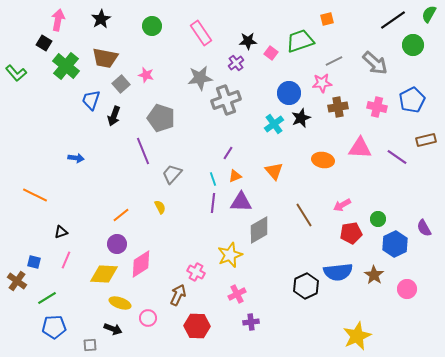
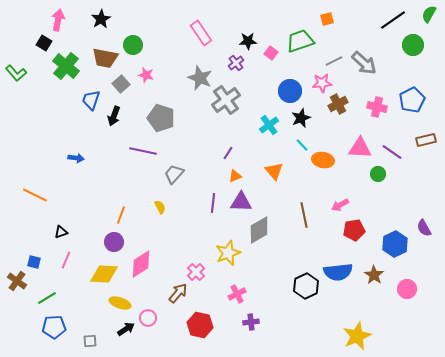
green circle at (152, 26): moved 19 px left, 19 px down
gray arrow at (375, 63): moved 11 px left
gray star at (200, 78): rotated 30 degrees clockwise
blue circle at (289, 93): moved 1 px right, 2 px up
gray cross at (226, 100): rotated 16 degrees counterclockwise
brown cross at (338, 107): moved 3 px up; rotated 18 degrees counterclockwise
cyan cross at (274, 124): moved 5 px left, 1 px down
purple line at (143, 151): rotated 56 degrees counterclockwise
purple line at (397, 157): moved 5 px left, 5 px up
gray trapezoid at (172, 174): moved 2 px right
cyan line at (213, 179): moved 89 px right, 34 px up; rotated 24 degrees counterclockwise
pink arrow at (342, 205): moved 2 px left
orange line at (121, 215): rotated 30 degrees counterclockwise
brown line at (304, 215): rotated 20 degrees clockwise
green circle at (378, 219): moved 45 px up
red pentagon at (351, 233): moved 3 px right, 3 px up
purple circle at (117, 244): moved 3 px left, 2 px up
yellow star at (230, 255): moved 2 px left, 2 px up
pink cross at (196, 272): rotated 18 degrees clockwise
brown arrow at (178, 295): moved 2 px up; rotated 15 degrees clockwise
red hexagon at (197, 326): moved 3 px right, 1 px up; rotated 10 degrees clockwise
black arrow at (113, 329): moved 13 px right; rotated 54 degrees counterclockwise
gray square at (90, 345): moved 4 px up
